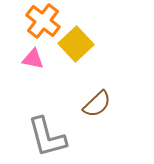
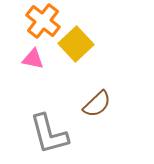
gray L-shape: moved 2 px right, 3 px up
